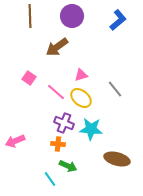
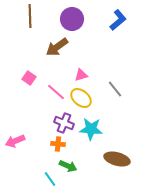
purple circle: moved 3 px down
